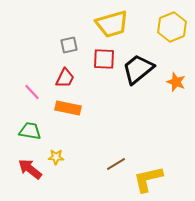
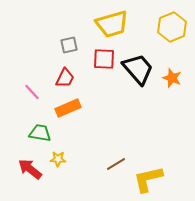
black trapezoid: rotated 88 degrees clockwise
orange star: moved 4 px left, 4 px up
orange rectangle: rotated 35 degrees counterclockwise
green trapezoid: moved 10 px right, 2 px down
yellow star: moved 2 px right, 2 px down
